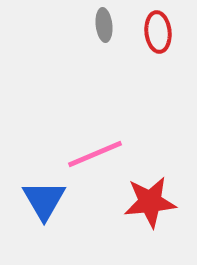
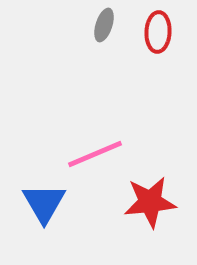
gray ellipse: rotated 24 degrees clockwise
red ellipse: rotated 9 degrees clockwise
blue triangle: moved 3 px down
